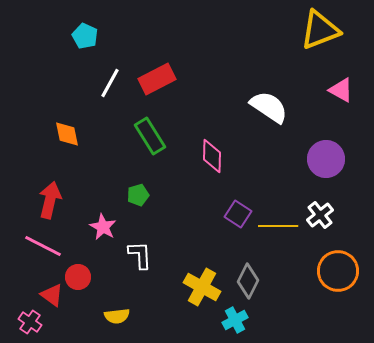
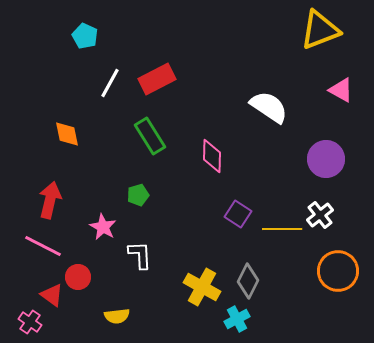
yellow line: moved 4 px right, 3 px down
cyan cross: moved 2 px right, 1 px up
